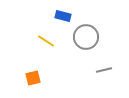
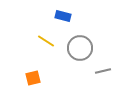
gray circle: moved 6 px left, 11 px down
gray line: moved 1 px left, 1 px down
